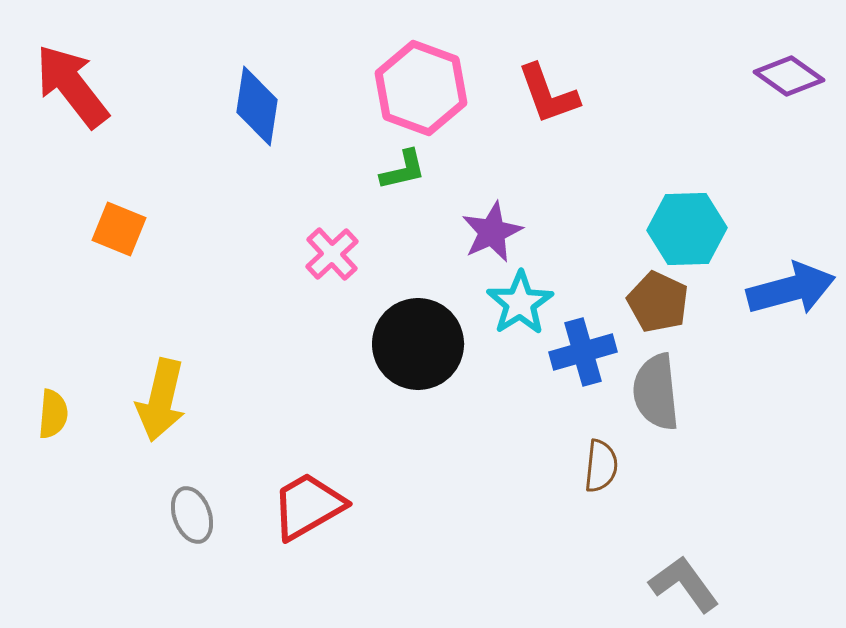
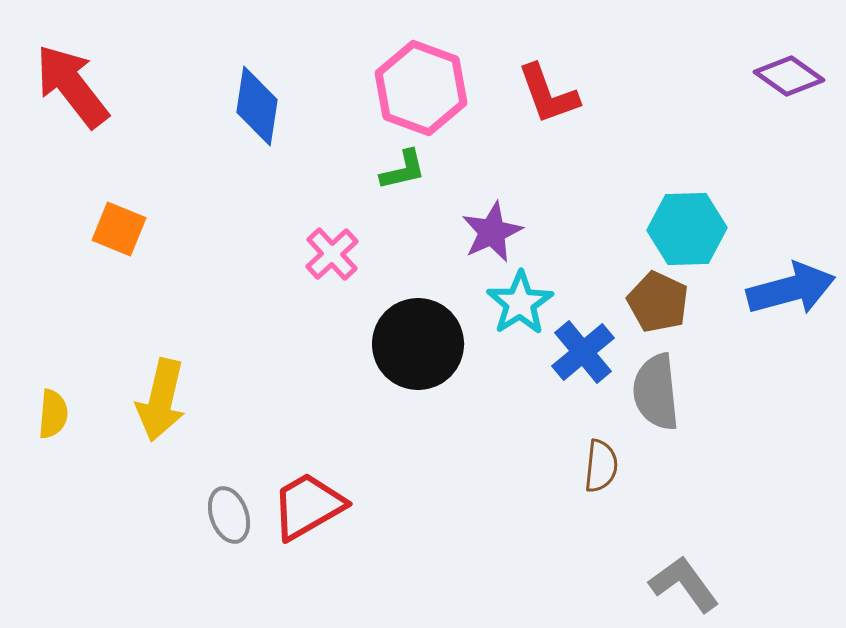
blue cross: rotated 24 degrees counterclockwise
gray ellipse: moved 37 px right
